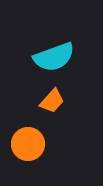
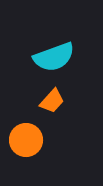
orange circle: moved 2 px left, 4 px up
